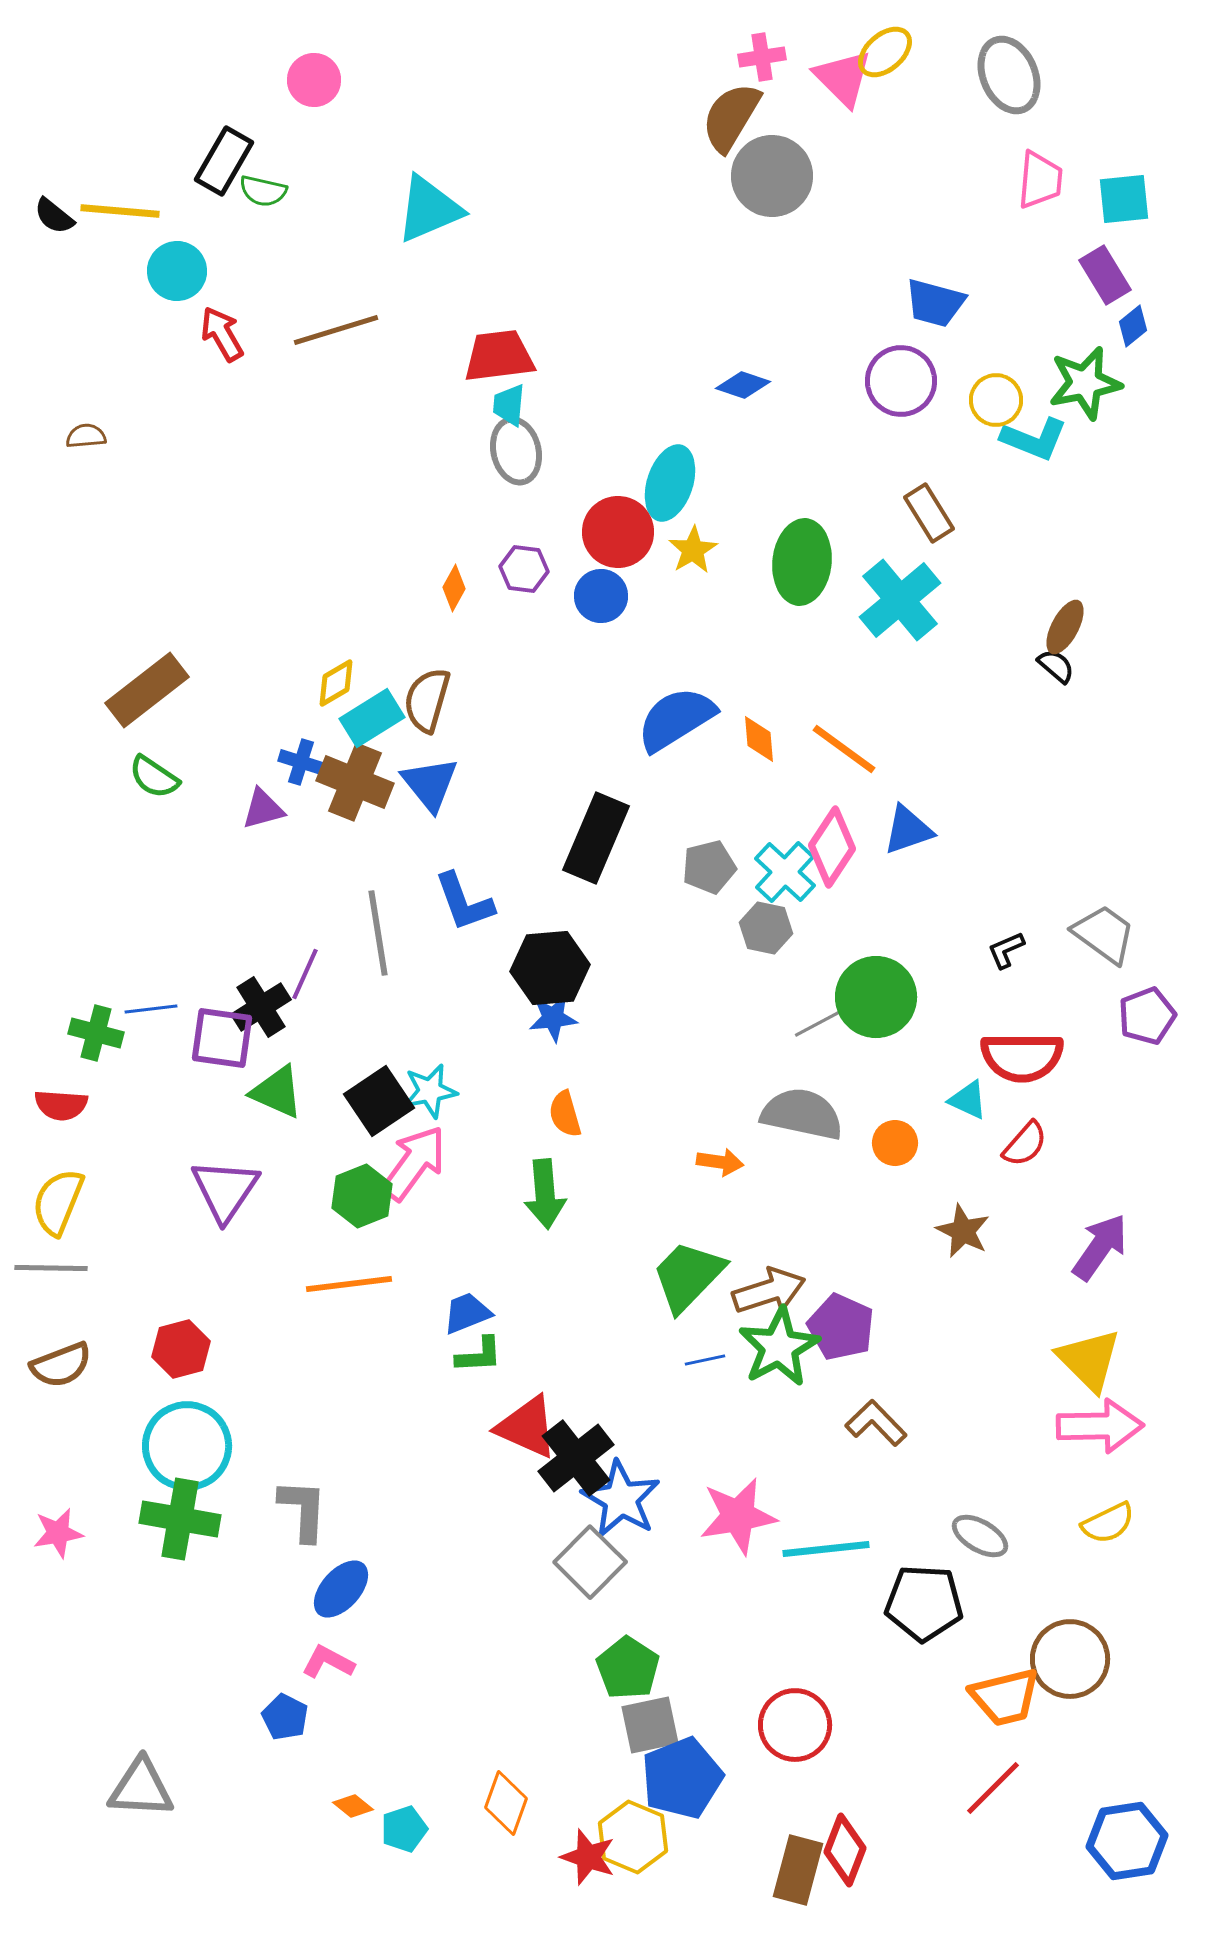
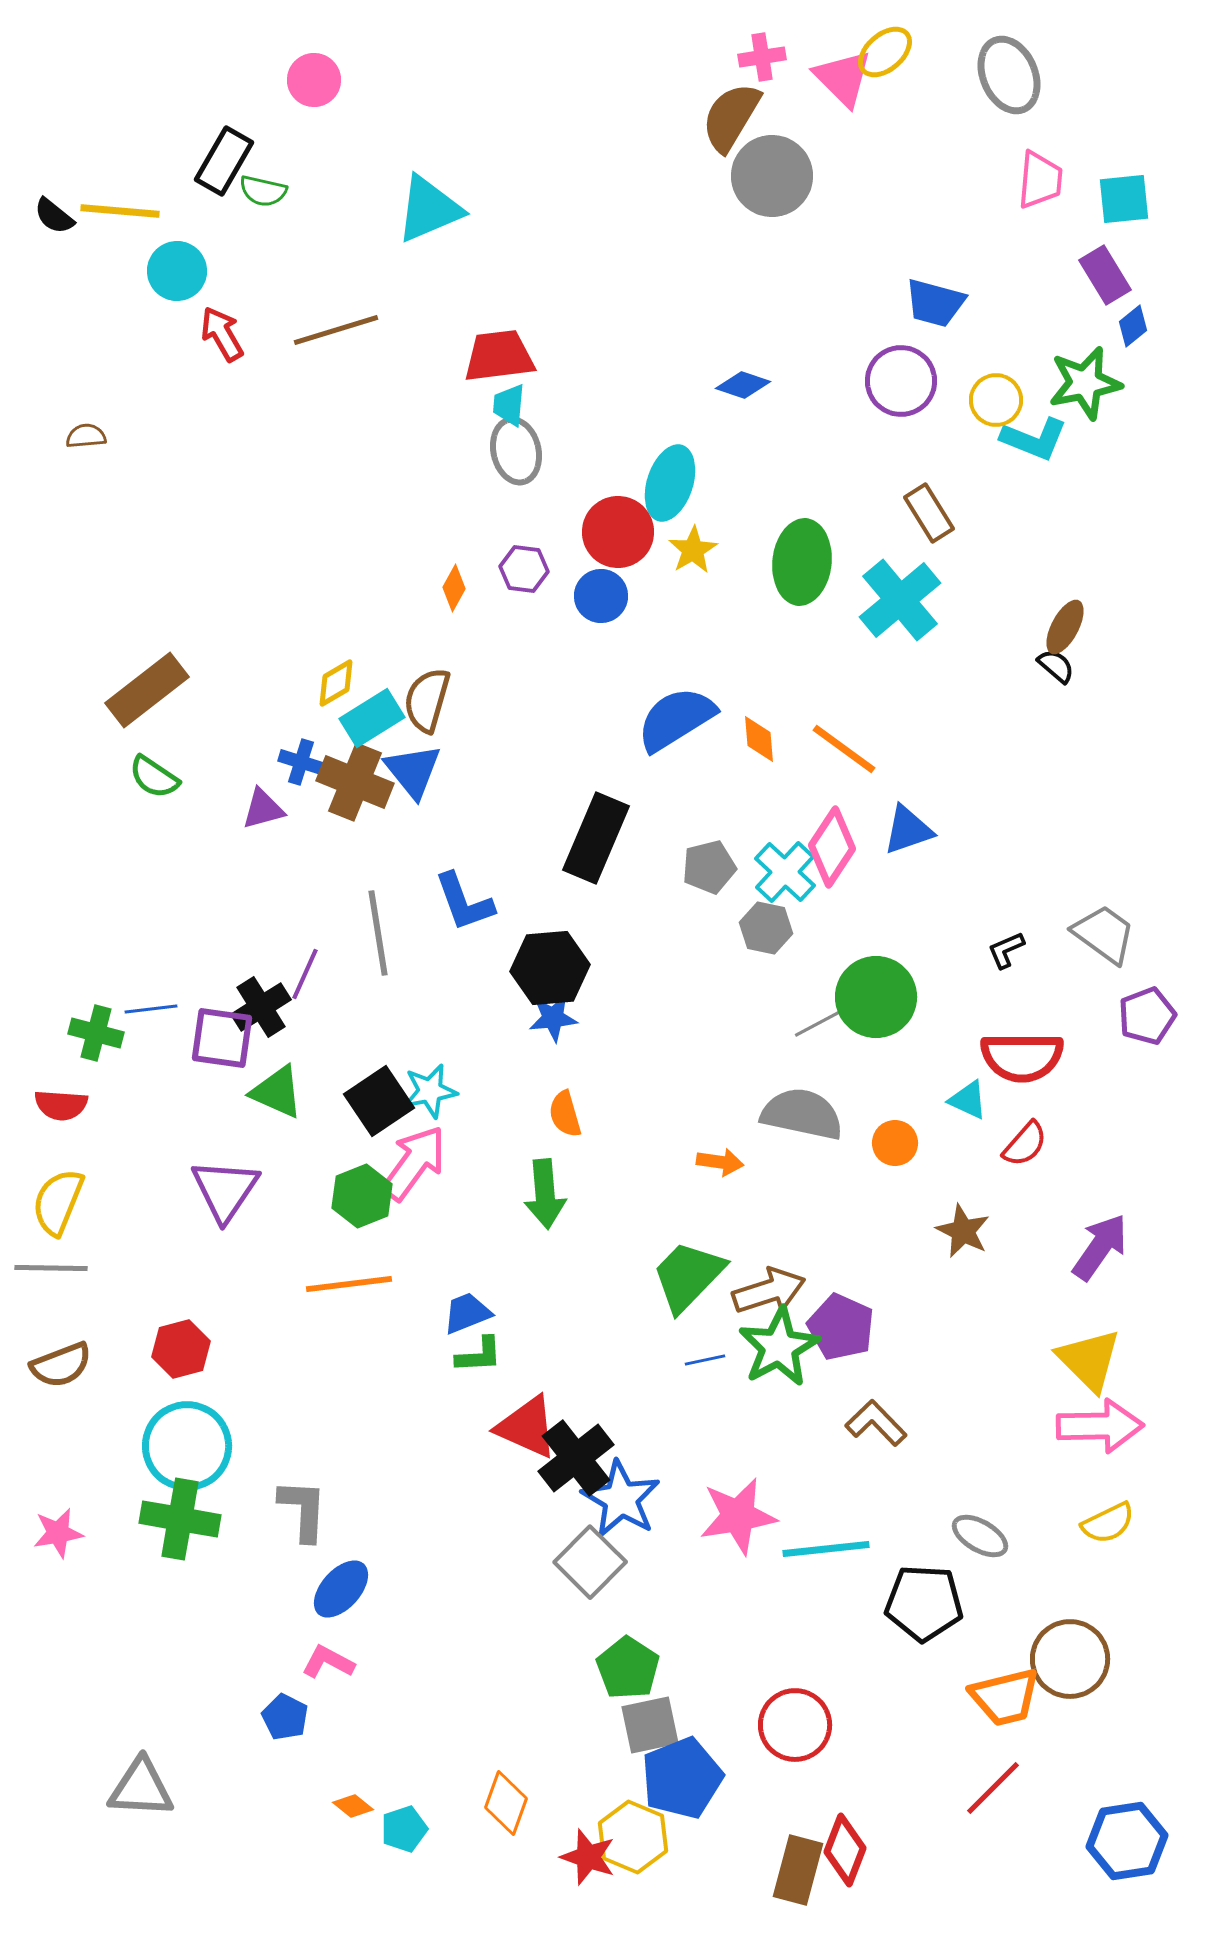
blue triangle at (430, 784): moved 17 px left, 13 px up
